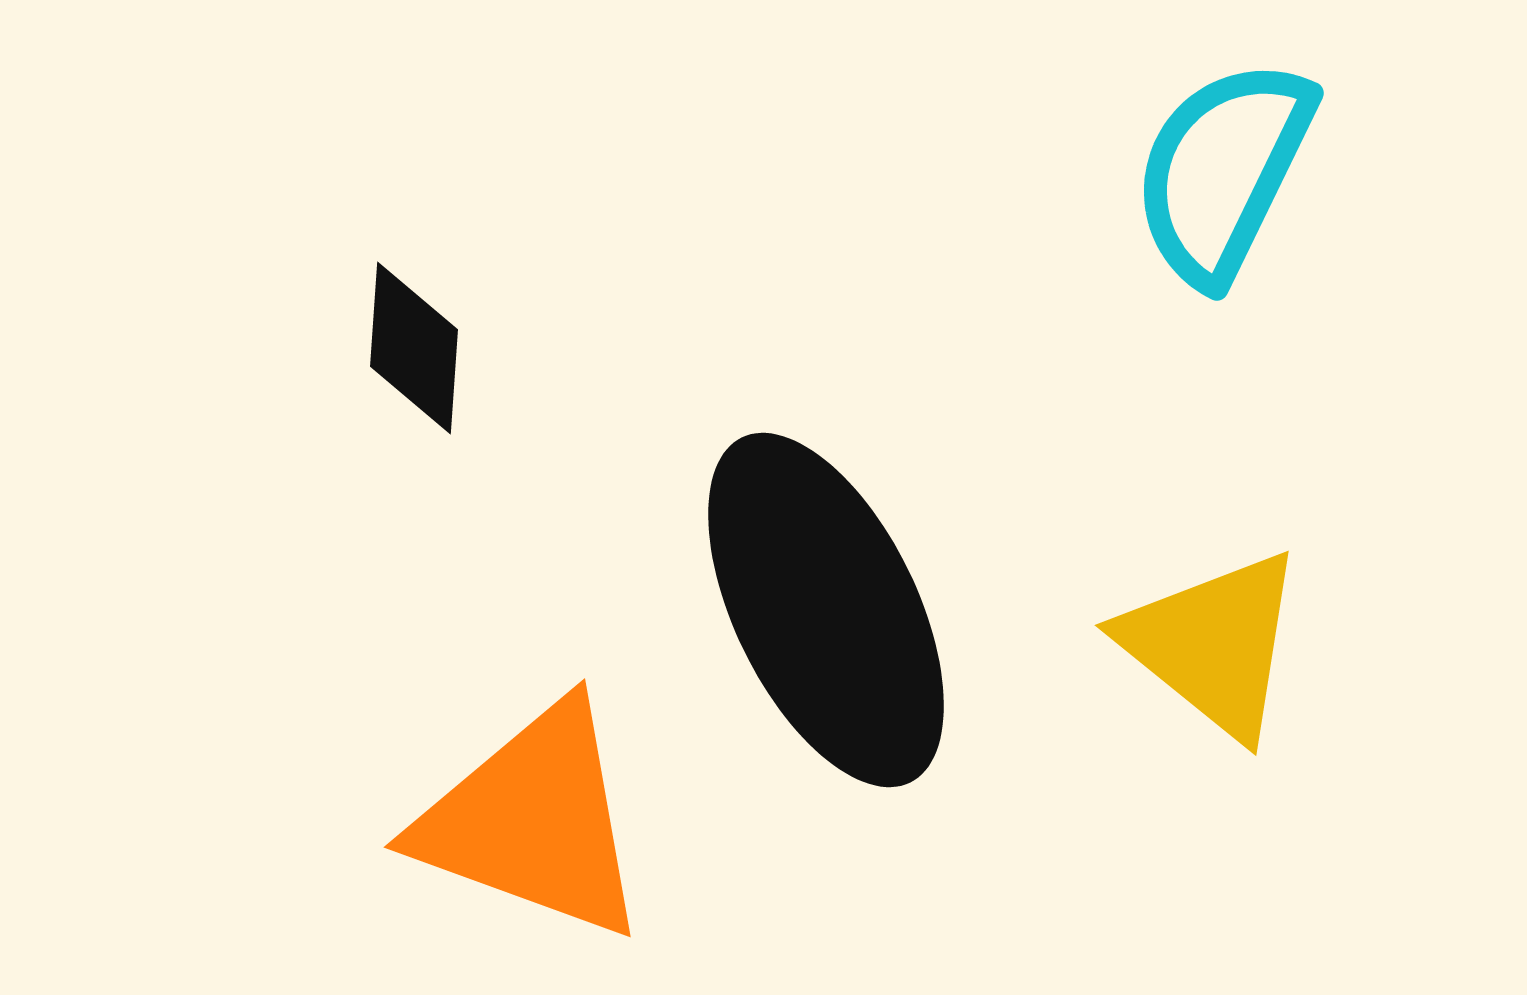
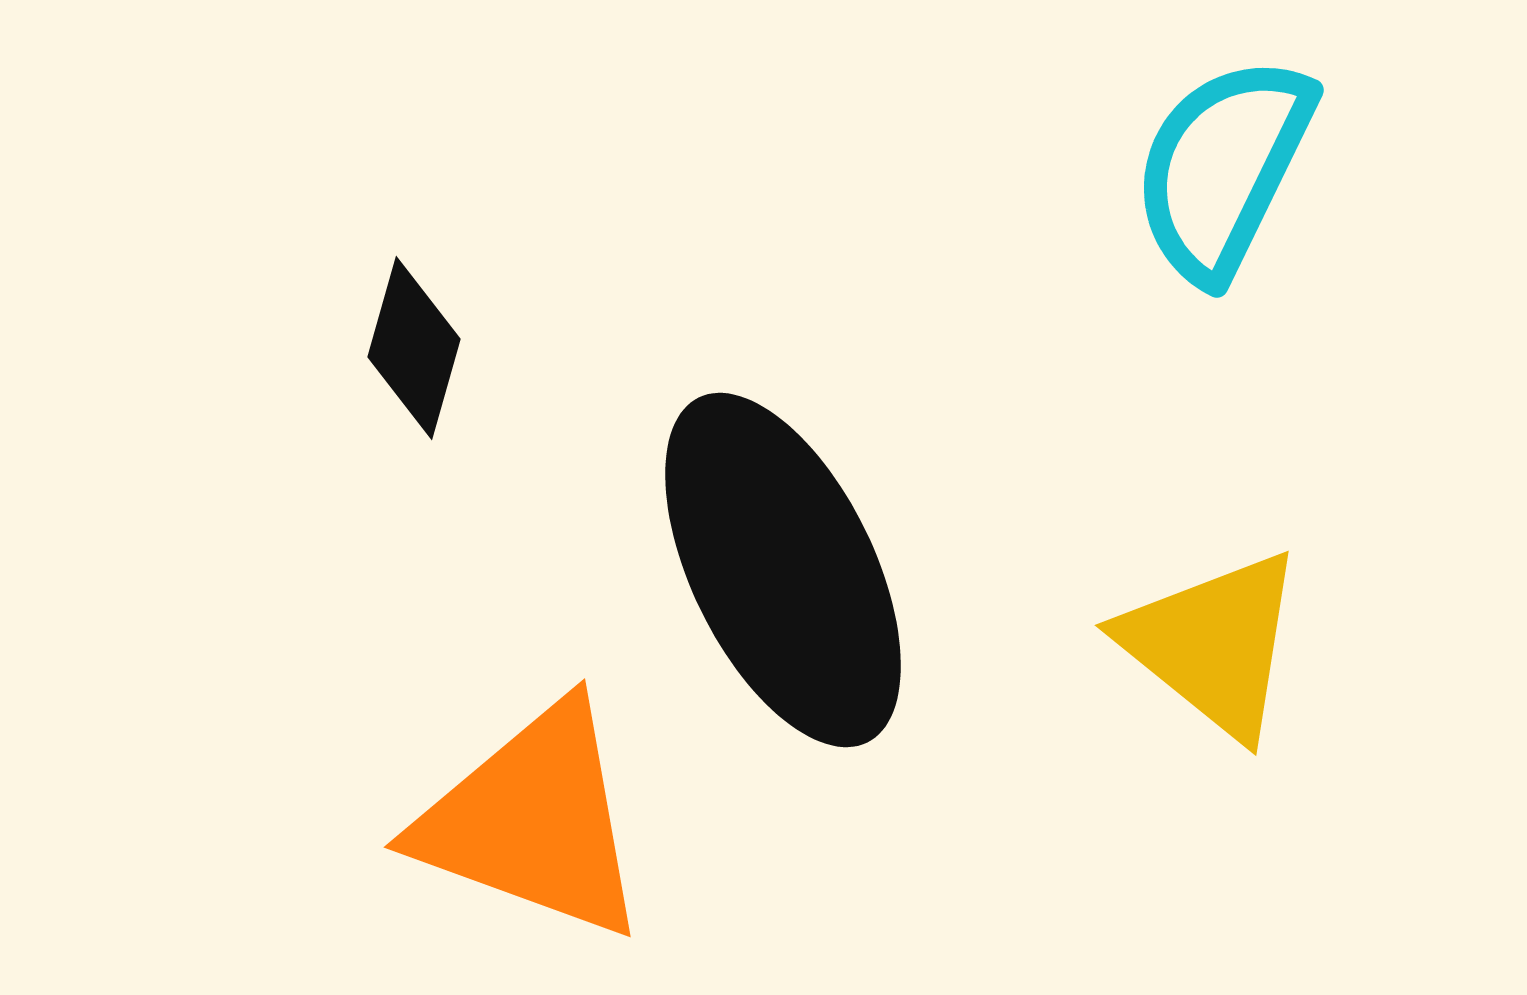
cyan semicircle: moved 3 px up
black diamond: rotated 12 degrees clockwise
black ellipse: moved 43 px left, 40 px up
